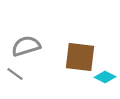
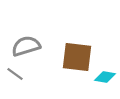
brown square: moved 3 px left
cyan diamond: rotated 15 degrees counterclockwise
